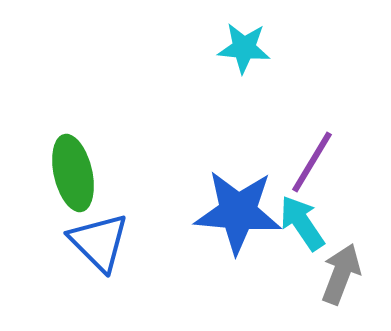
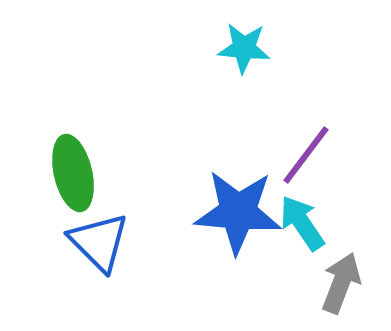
purple line: moved 6 px left, 7 px up; rotated 6 degrees clockwise
gray arrow: moved 9 px down
